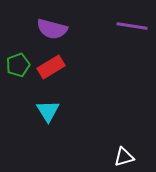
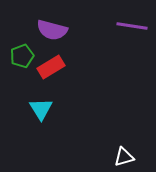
purple semicircle: moved 1 px down
green pentagon: moved 4 px right, 9 px up
cyan triangle: moved 7 px left, 2 px up
